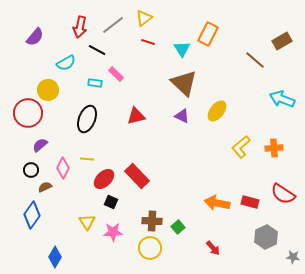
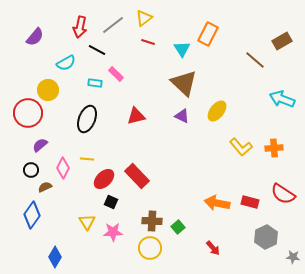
yellow L-shape at (241, 147): rotated 90 degrees counterclockwise
